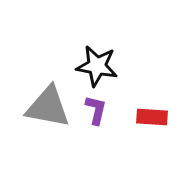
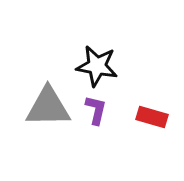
gray triangle: rotated 12 degrees counterclockwise
red rectangle: rotated 12 degrees clockwise
